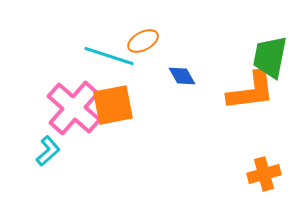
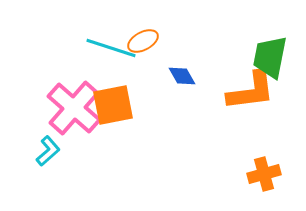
cyan line: moved 2 px right, 8 px up
